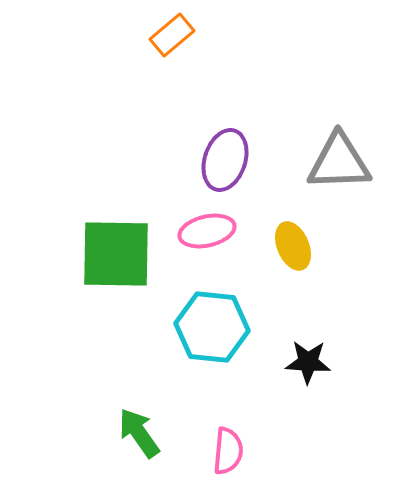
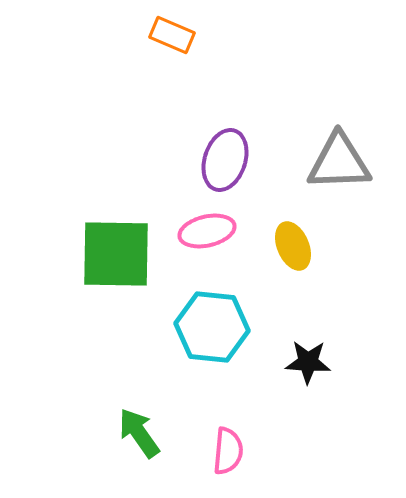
orange rectangle: rotated 63 degrees clockwise
